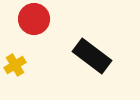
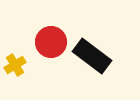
red circle: moved 17 px right, 23 px down
